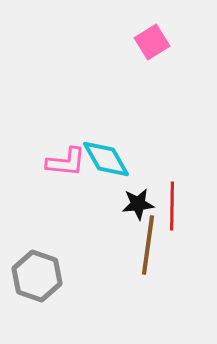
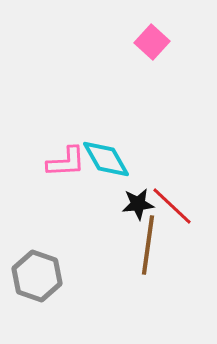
pink square: rotated 16 degrees counterclockwise
pink L-shape: rotated 9 degrees counterclockwise
red line: rotated 48 degrees counterclockwise
